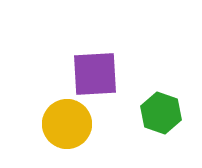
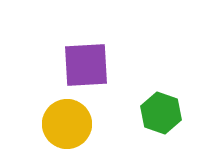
purple square: moved 9 px left, 9 px up
